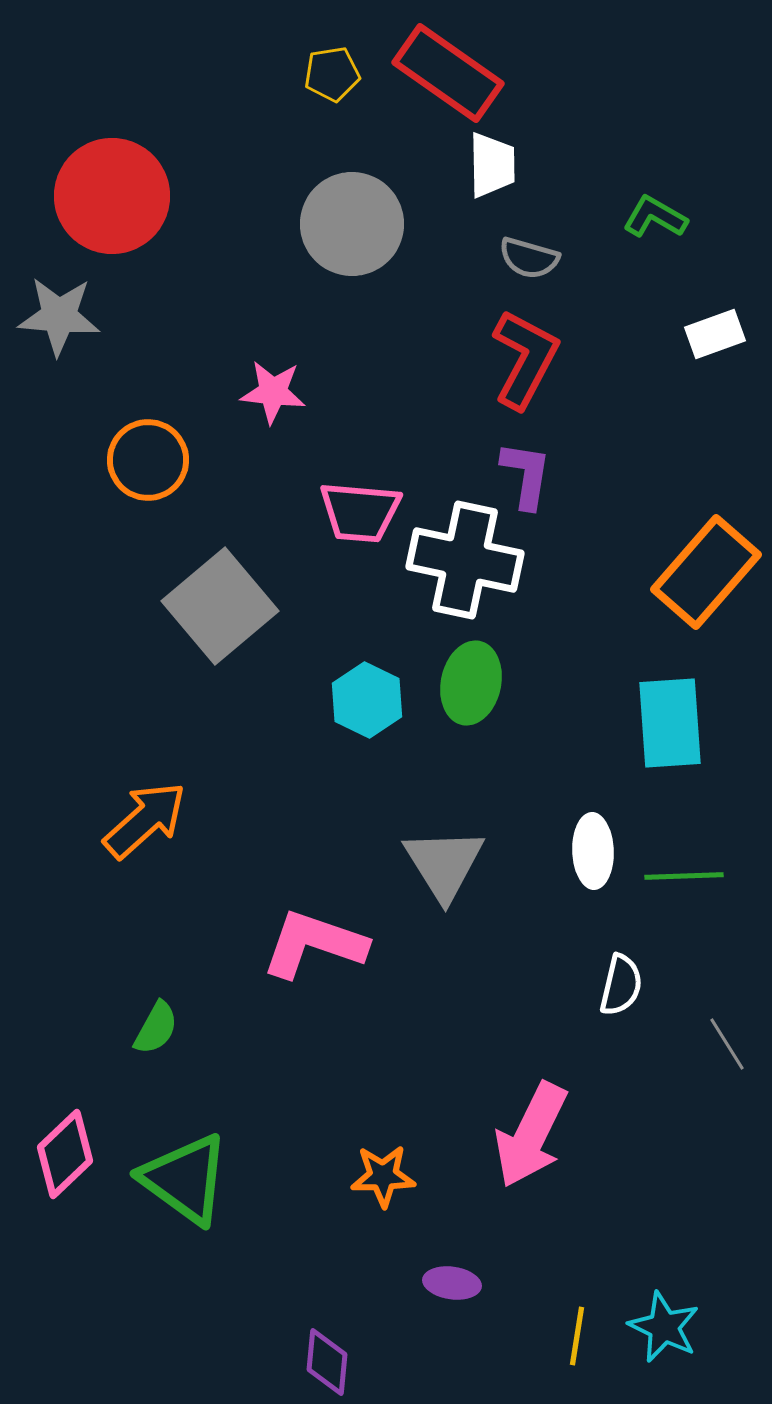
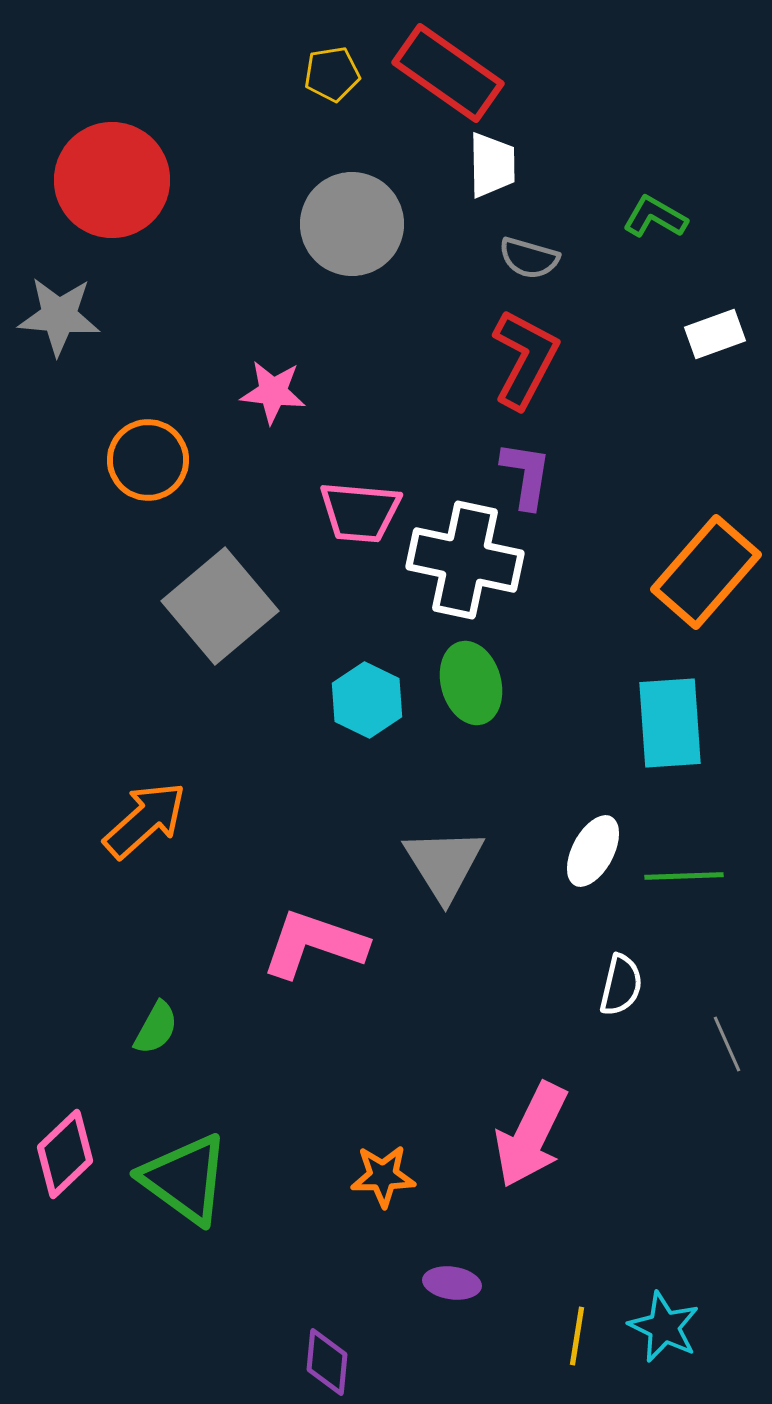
red circle: moved 16 px up
green ellipse: rotated 28 degrees counterclockwise
white ellipse: rotated 30 degrees clockwise
gray line: rotated 8 degrees clockwise
